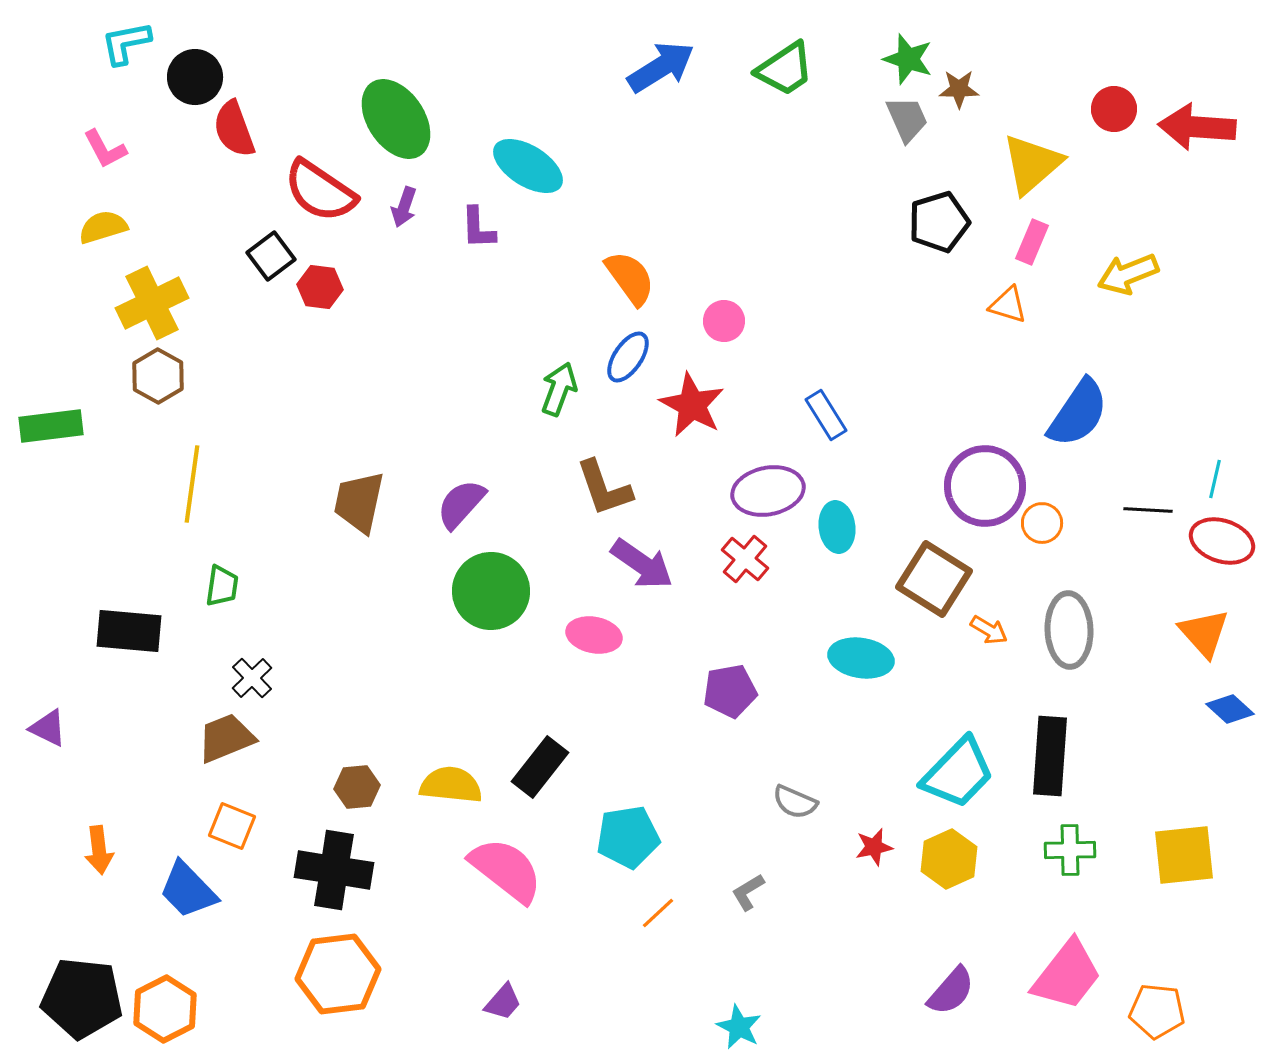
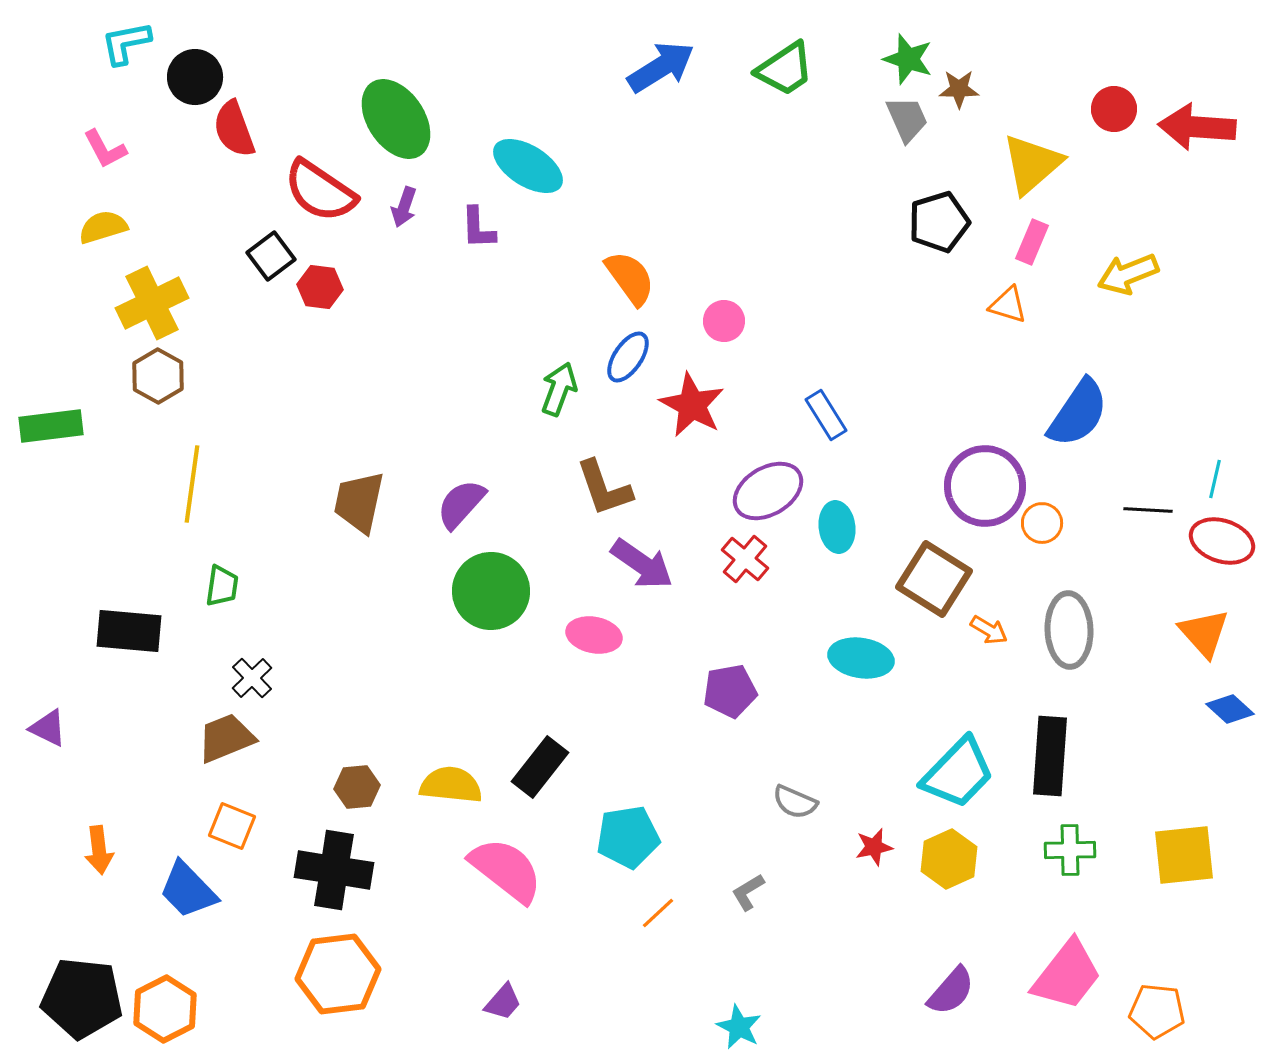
purple ellipse at (768, 491): rotated 20 degrees counterclockwise
